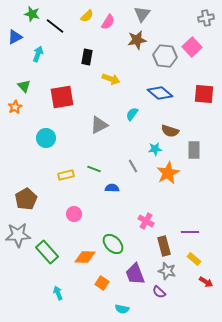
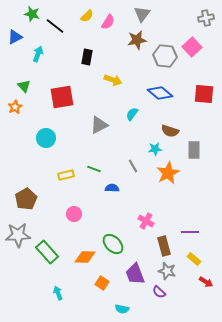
yellow arrow at (111, 79): moved 2 px right, 1 px down
